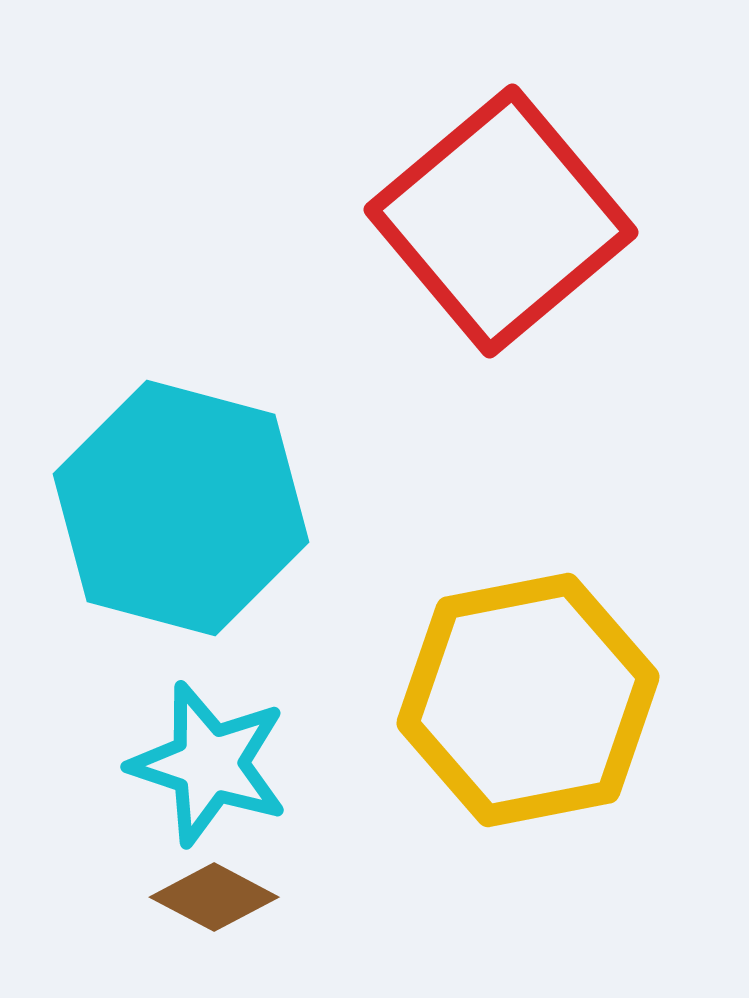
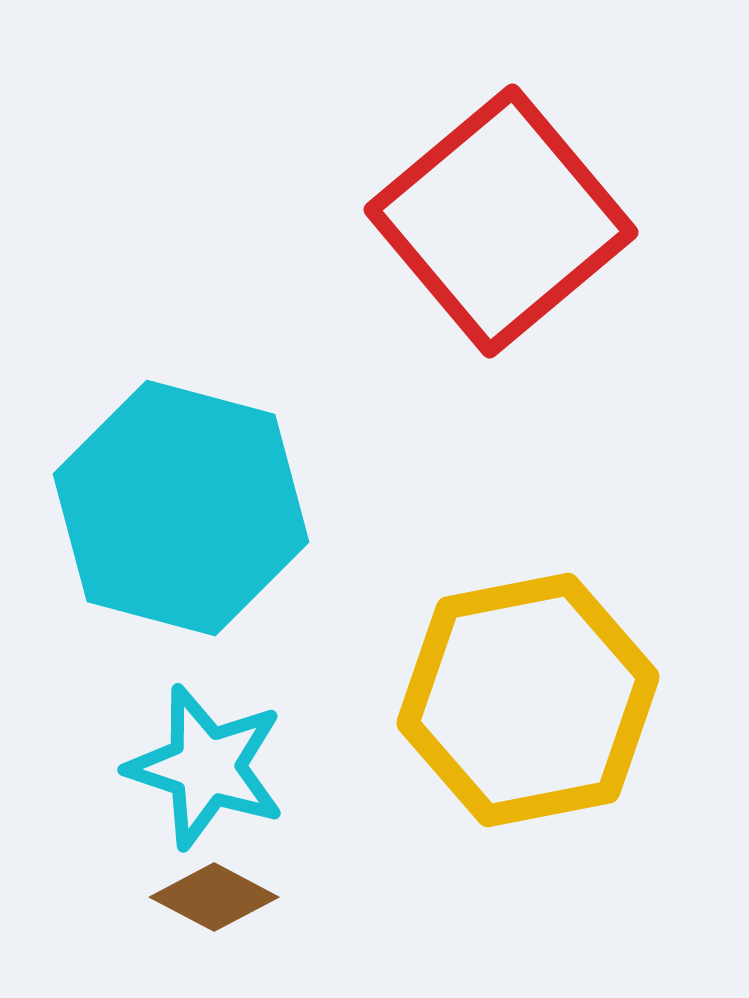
cyan star: moved 3 px left, 3 px down
